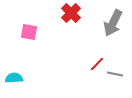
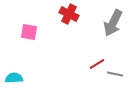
red cross: moved 2 px left, 1 px down; rotated 18 degrees counterclockwise
red line: rotated 14 degrees clockwise
